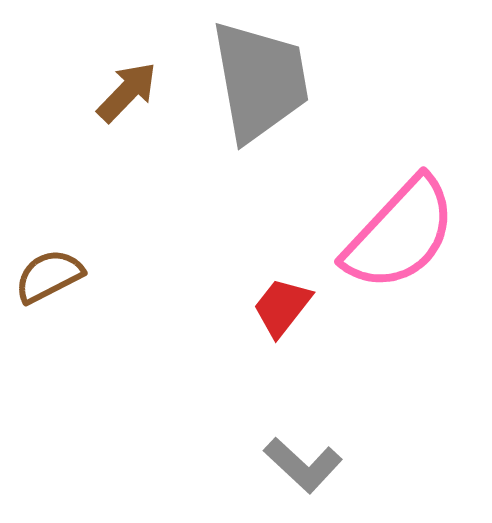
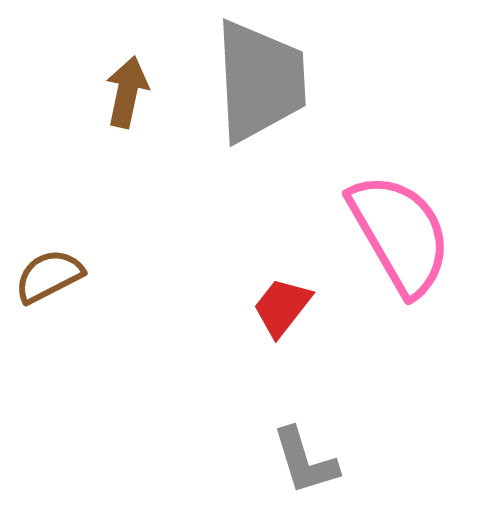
gray trapezoid: rotated 7 degrees clockwise
brown arrow: rotated 32 degrees counterclockwise
pink semicircle: rotated 73 degrees counterclockwise
gray L-shape: moved 2 px right, 4 px up; rotated 30 degrees clockwise
